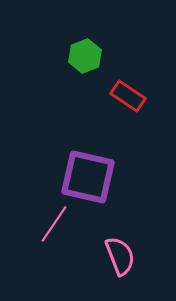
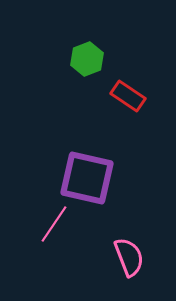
green hexagon: moved 2 px right, 3 px down
purple square: moved 1 px left, 1 px down
pink semicircle: moved 9 px right, 1 px down
